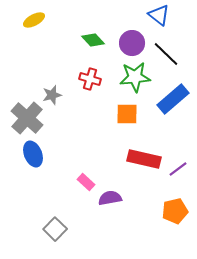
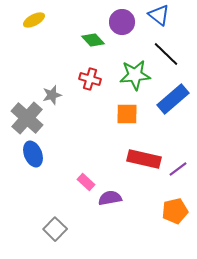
purple circle: moved 10 px left, 21 px up
green star: moved 2 px up
